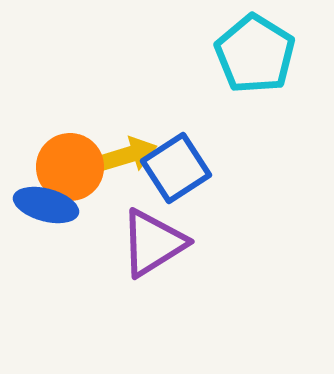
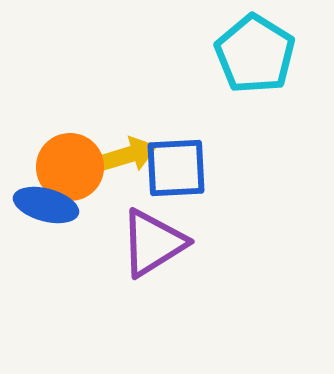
blue square: rotated 30 degrees clockwise
